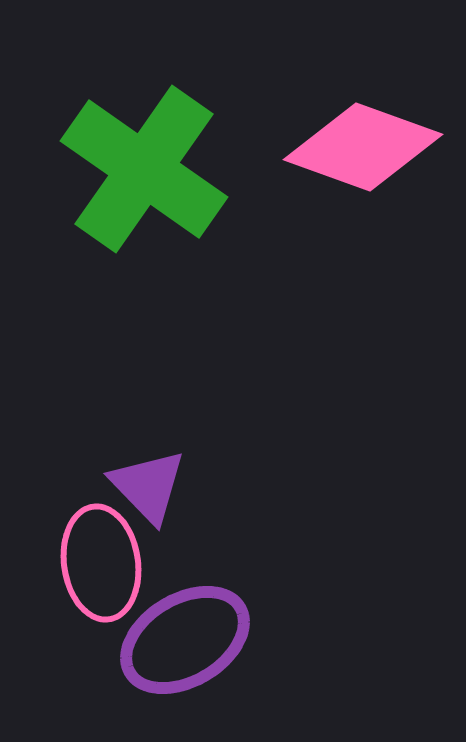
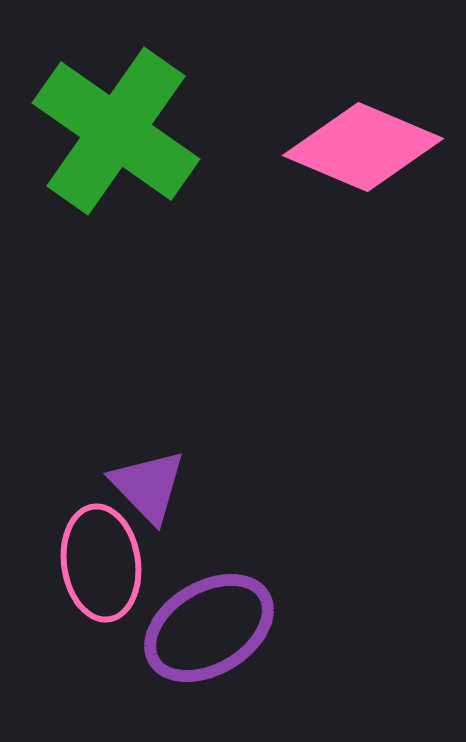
pink diamond: rotated 3 degrees clockwise
green cross: moved 28 px left, 38 px up
purple ellipse: moved 24 px right, 12 px up
